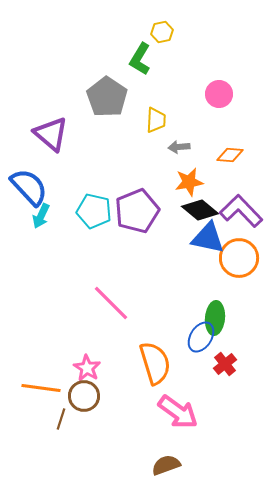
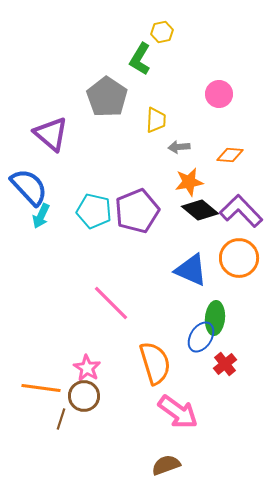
blue triangle: moved 17 px left, 32 px down; rotated 12 degrees clockwise
